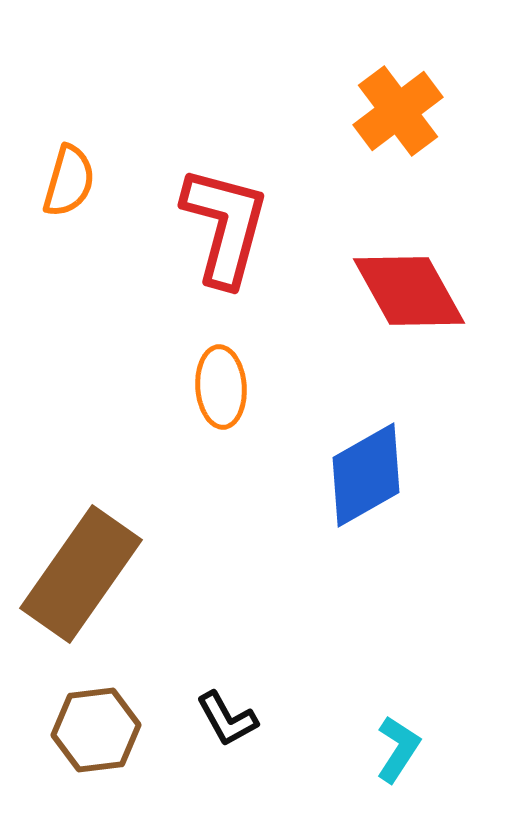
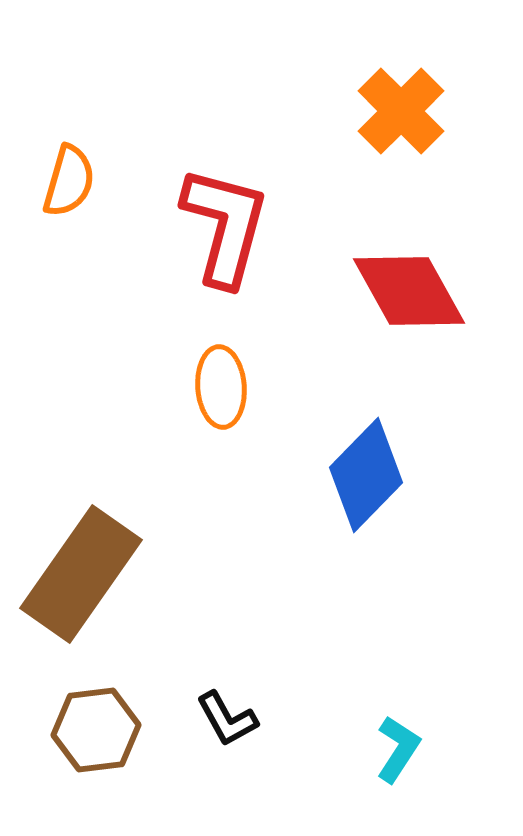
orange cross: moved 3 px right; rotated 8 degrees counterclockwise
blue diamond: rotated 16 degrees counterclockwise
